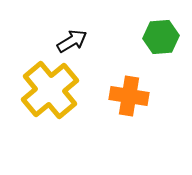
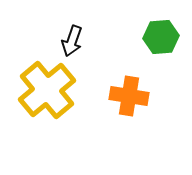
black arrow: rotated 140 degrees clockwise
yellow cross: moved 3 px left
